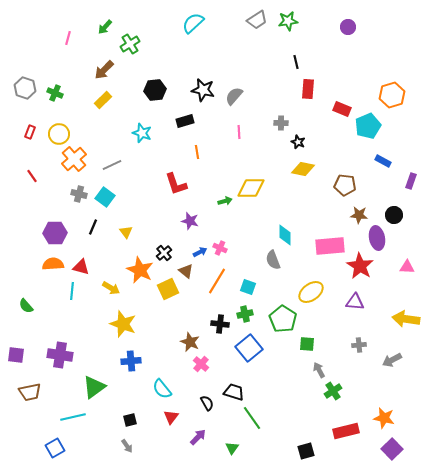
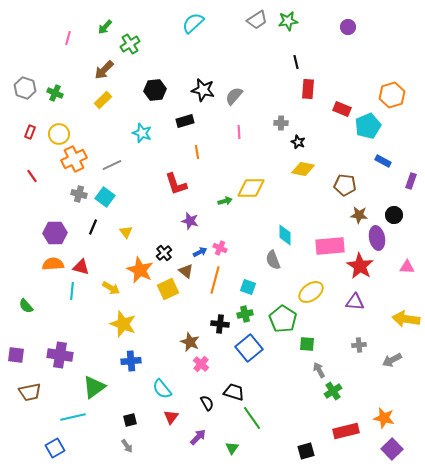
orange cross at (74, 159): rotated 15 degrees clockwise
orange line at (217, 281): moved 2 px left, 1 px up; rotated 16 degrees counterclockwise
